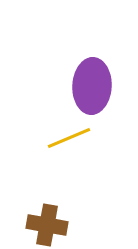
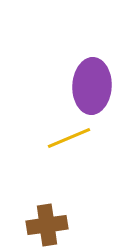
brown cross: rotated 18 degrees counterclockwise
